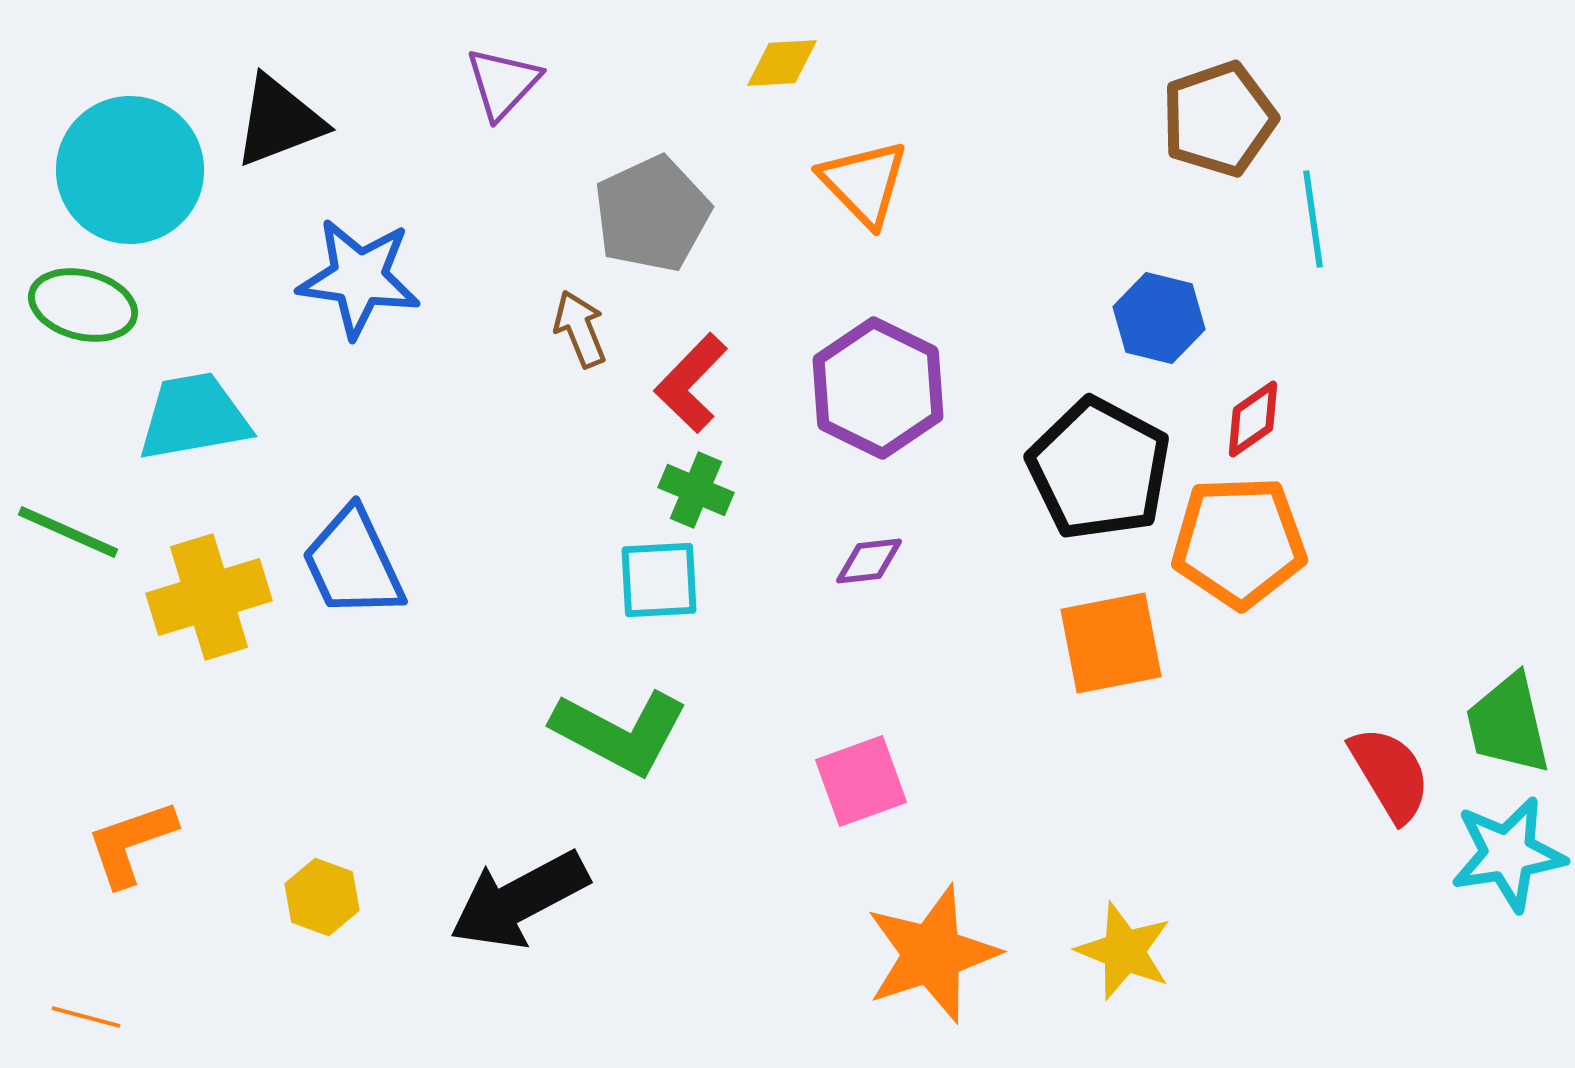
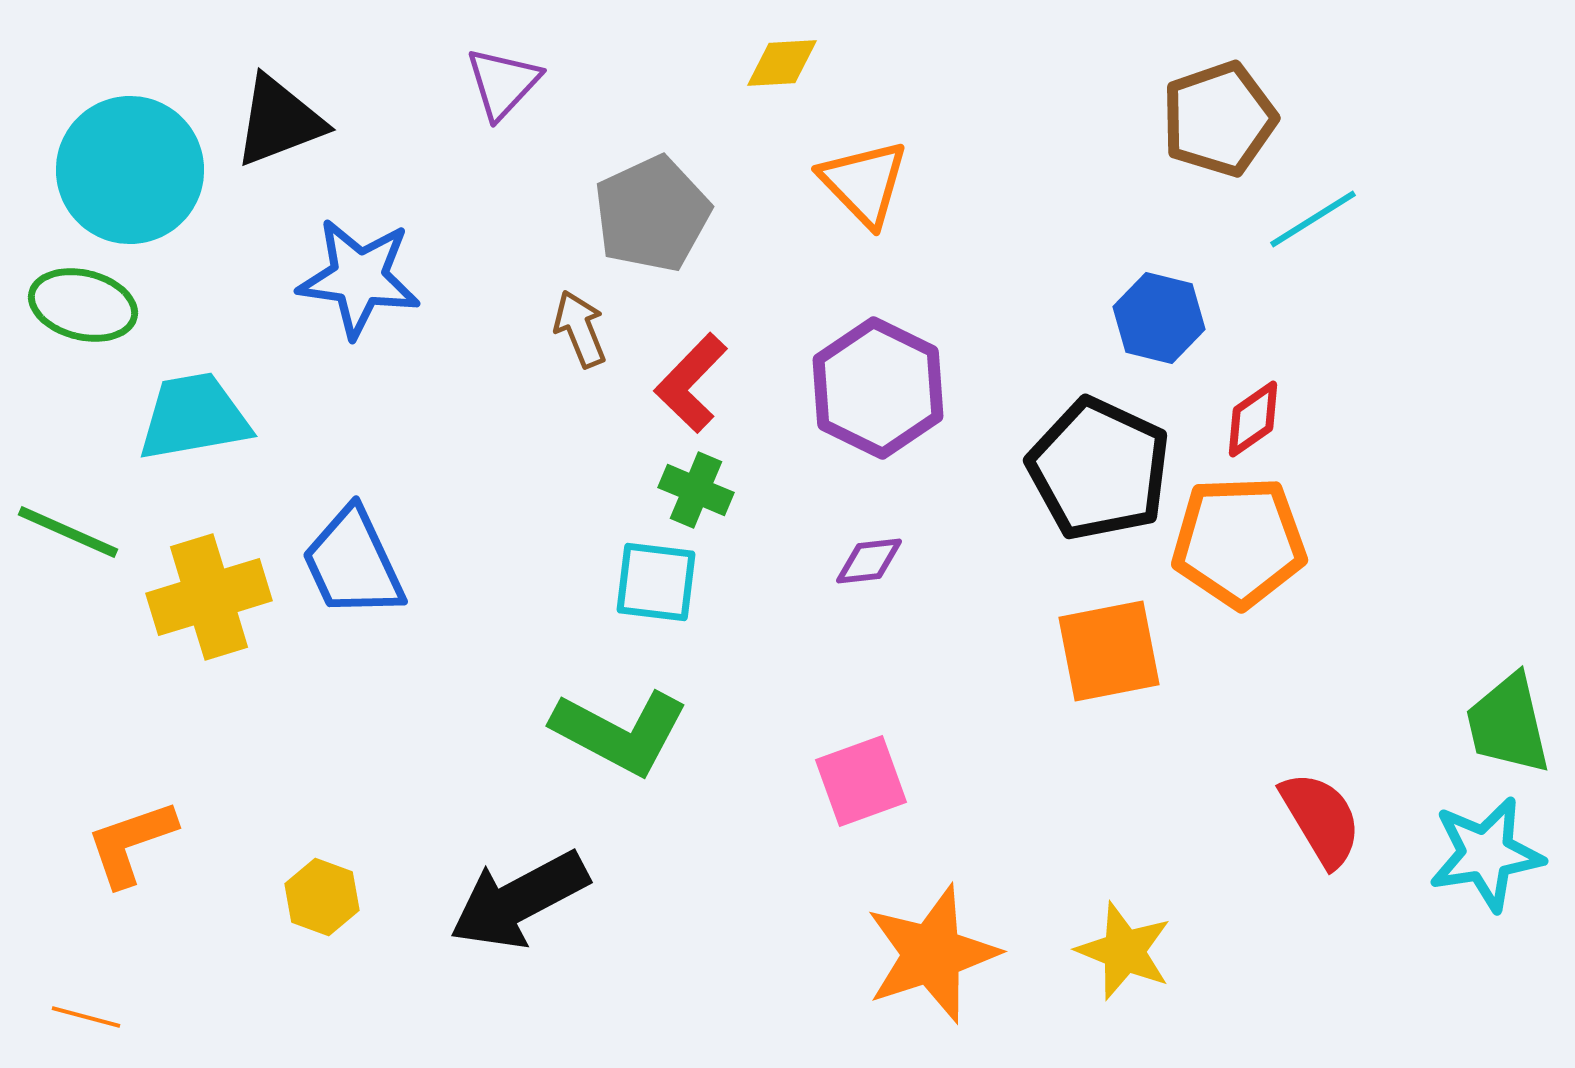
cyan line: rotated 66 degrees clockwise
black pentagon: rotated 3 degrees counterclockwise
cyan square: moved 3 px left, 2 px down; rotated 10 degrees clockwise
orange square: moved 2 px left, 8 px down
red semicircle: moved 69 px left, 45 px down
cyan star: moved 22 px left
